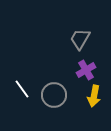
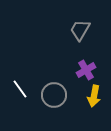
gray trapezoid: moved 9 px up
white line: moved 2 px left
